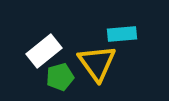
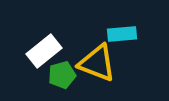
yellow triangle: rotated 33 degrees counterclockwise
green pentagon: moved 2 px right, 2 px up
